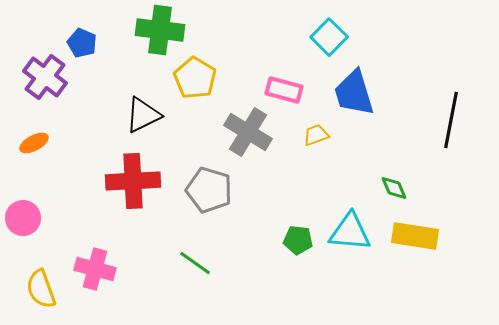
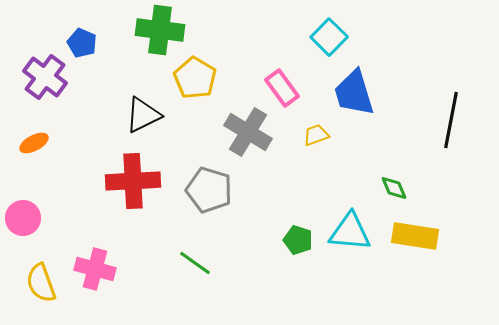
pink rectangle: moved 2 px left, 2 px up; rotated 39 degrees clockwise
green pentagon: rotated 12 degrees clockwise
yellow semicircle: moved 6 px up
